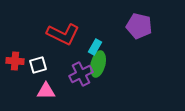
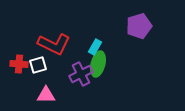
purple pentagon: rotated 30 degrees counterclockwise
red L-shape: moved 9 px left, 10 px down
red cross: moved 4 px right, 3 px down
pink triangle: moved 4 px down
